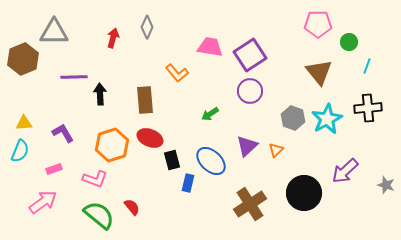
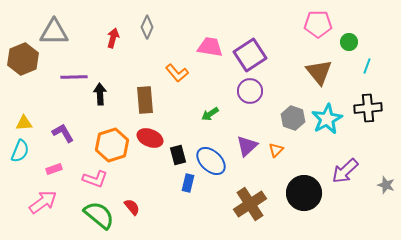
black rectangle: moved 6 px right, 5 px up
